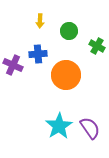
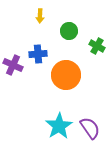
yellow arrow: moved 5 px up
